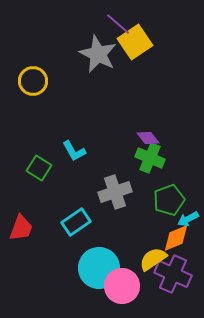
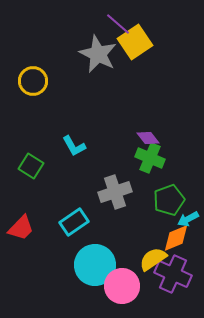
cyan L-shape: moved 5 px up
green square: moved 8 px left, 2 px up
cyan rectangle: moved 2 px left
red trapezoid: rotated 24 degrees clockwise
cyan circle: moved 4 px left, 3 px up
